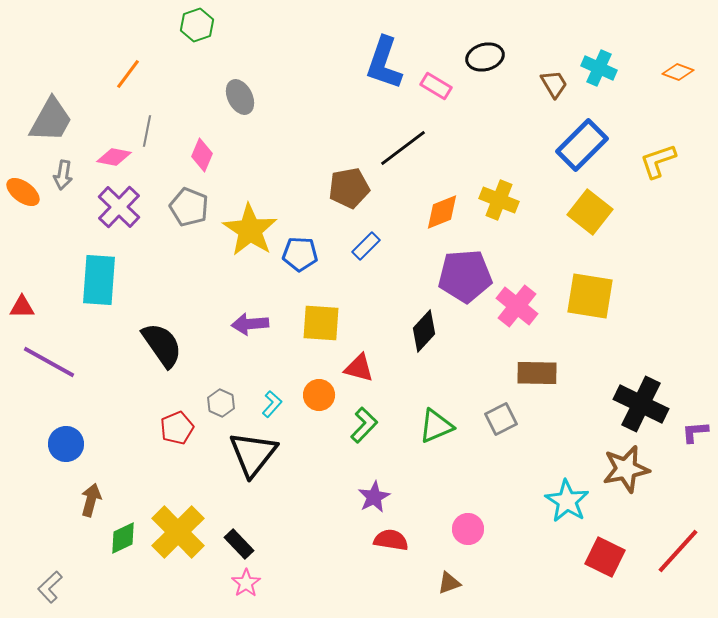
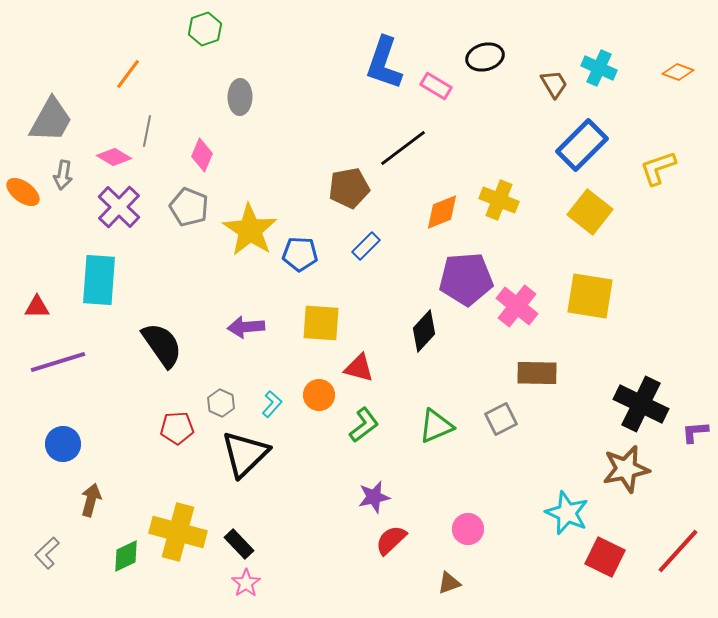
green hexagon at (197, 25): moved 8 px right, 4 px down
gray ellipse at (240, 97): rotated 28 degrees clockwise
pink diamond at (114, 157): rotated 20 degrees clockwise
yellow L-shape at (658, 161): moved 7 px down
purple pentagon at (465, 276): moved 1 px right, 3 px down
red triangle at (22, 307): moved 15 px right
purple arrow at (250, 324): moved 4 px left, 3 px down
purple line at (49, 362): moved 9 px right; rotated 46 degrees counterclockwise
green L-shape at (364, 425): rotated 9 degrees clockwise
red pentagon at (177, 428): rotated 20 degrees clockwise
blue circle at (66, 444): moved 3 px left
black triangle at (253, 454): moved 8 px left; rotated 8 degrees clockwise
purple star at (374, 497): rotated 16 degrees clockwise
cyan star at (567, 501): moved 12 px down; rotated 9 degrees counterclockwise
yellow cross at (178, 532): rotated 30 degrees counterclockwise
green diamond at (123, 538): moved 3 px right, 18 px down
red semicircle at (391, 540): rotated 52 degrees counterclockwise
gray L-shape at (50, 587): moved 3 px left, 34 px up
